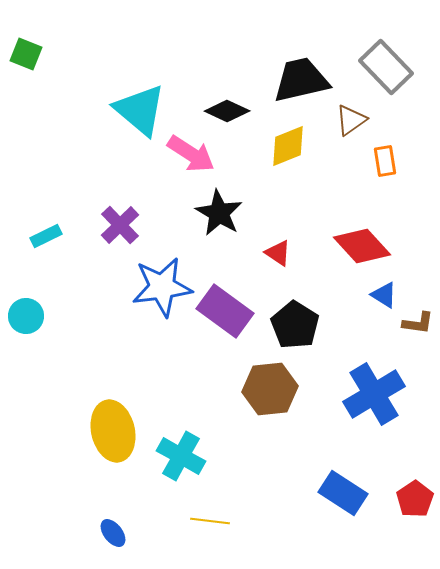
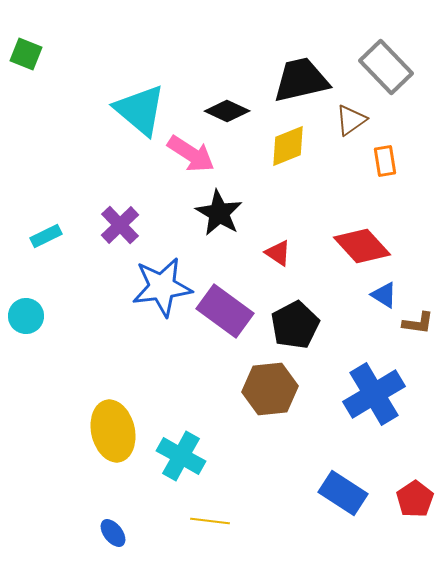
black pentagon: rotated 12 degrees clockwise
